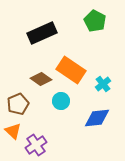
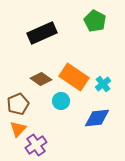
orange rectangle: moved 3 px right, 7 px down
orange triangle: moved 5 px right, 2 px up; rotated 30 degrees clockwise
